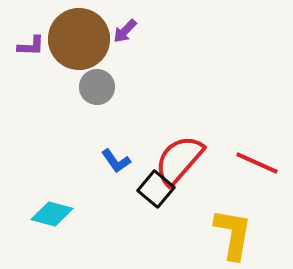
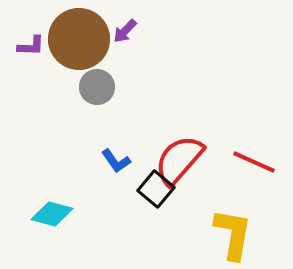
red line: moved 3 px left, 1 px up
